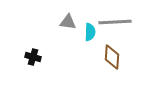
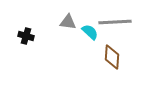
cyan semicircle: rotated 48 degrees counterclockwise
black cross: moved 7 px left, 21 px up
